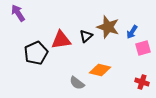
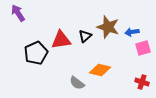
blue arrow: rotated 48 degrees clockwise
black triangle: moved 1 px left
